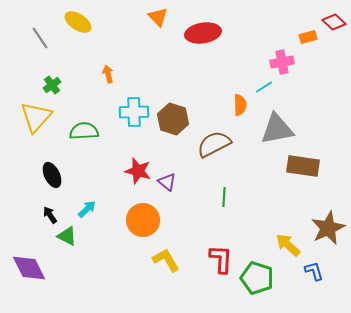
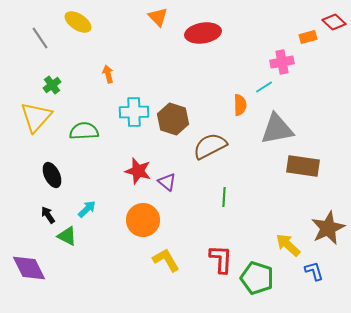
brown semicircle: moved 4 px left, 2 px down
black arrow: moved 2 px left
